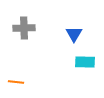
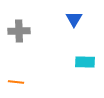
gray cross: moved 5 px left, 3 px down
blue triangle: moved 15 px up
